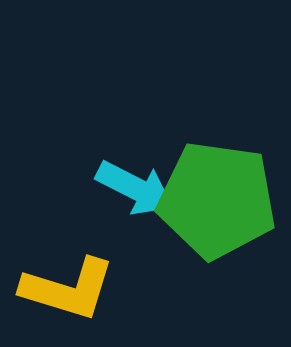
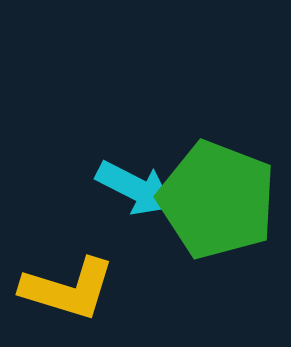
green pentagon: rotated 13 degrees clockwise
